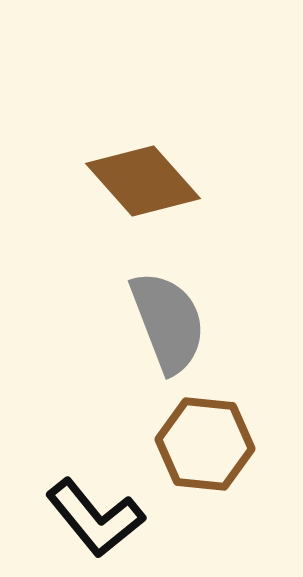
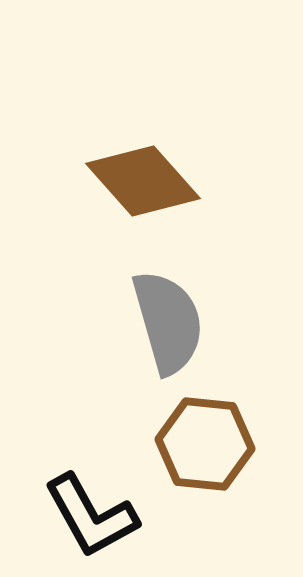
gray semicircle: rotated 5 degrees clockwise
black L-shape: moved 4 px left, 2 px up; rotated 10 degrees clockwise
